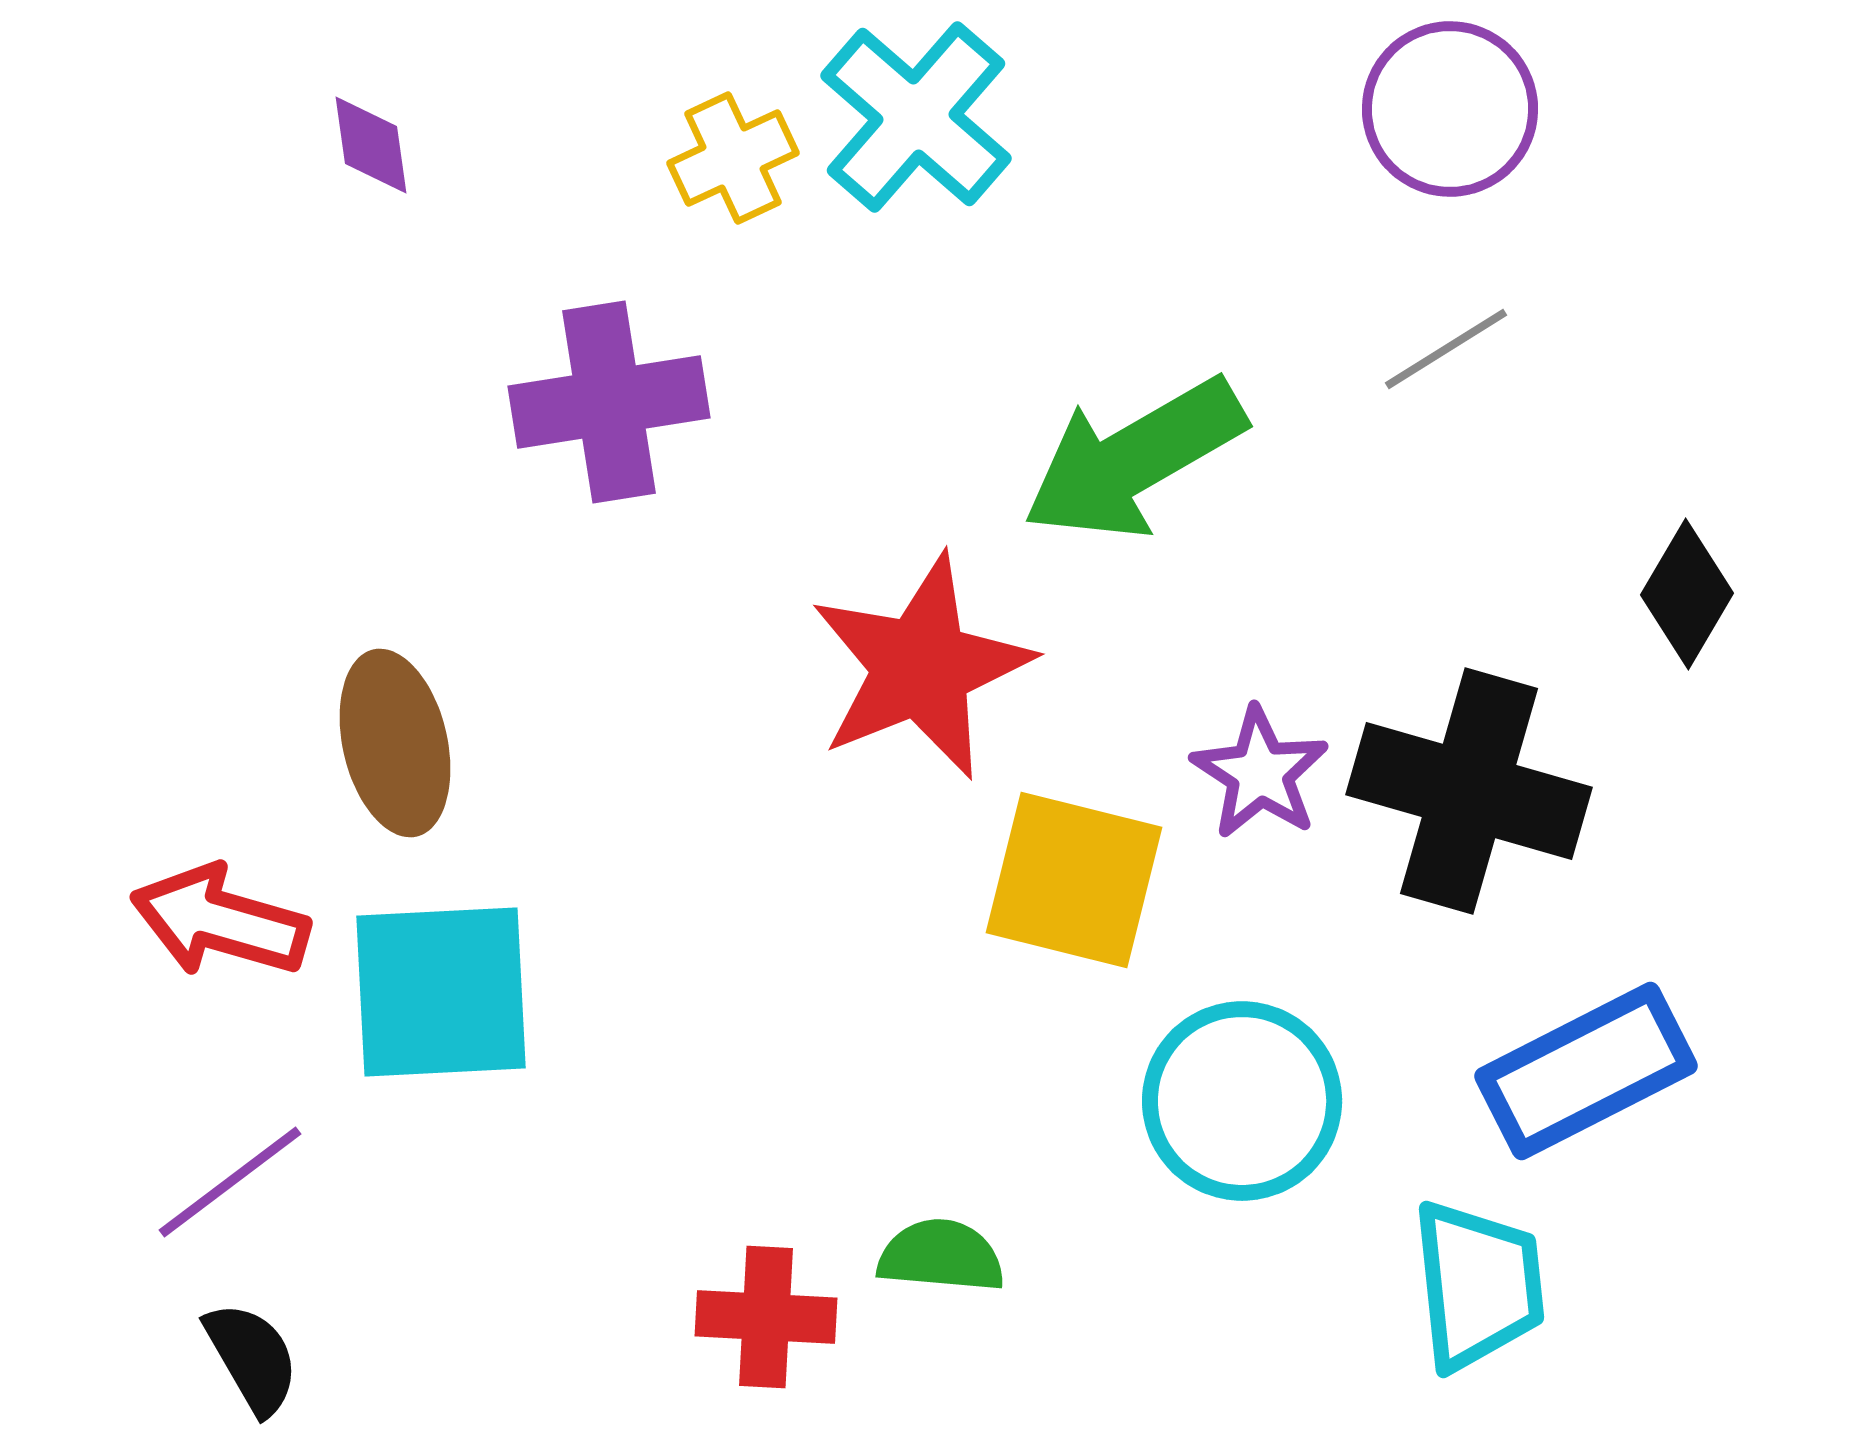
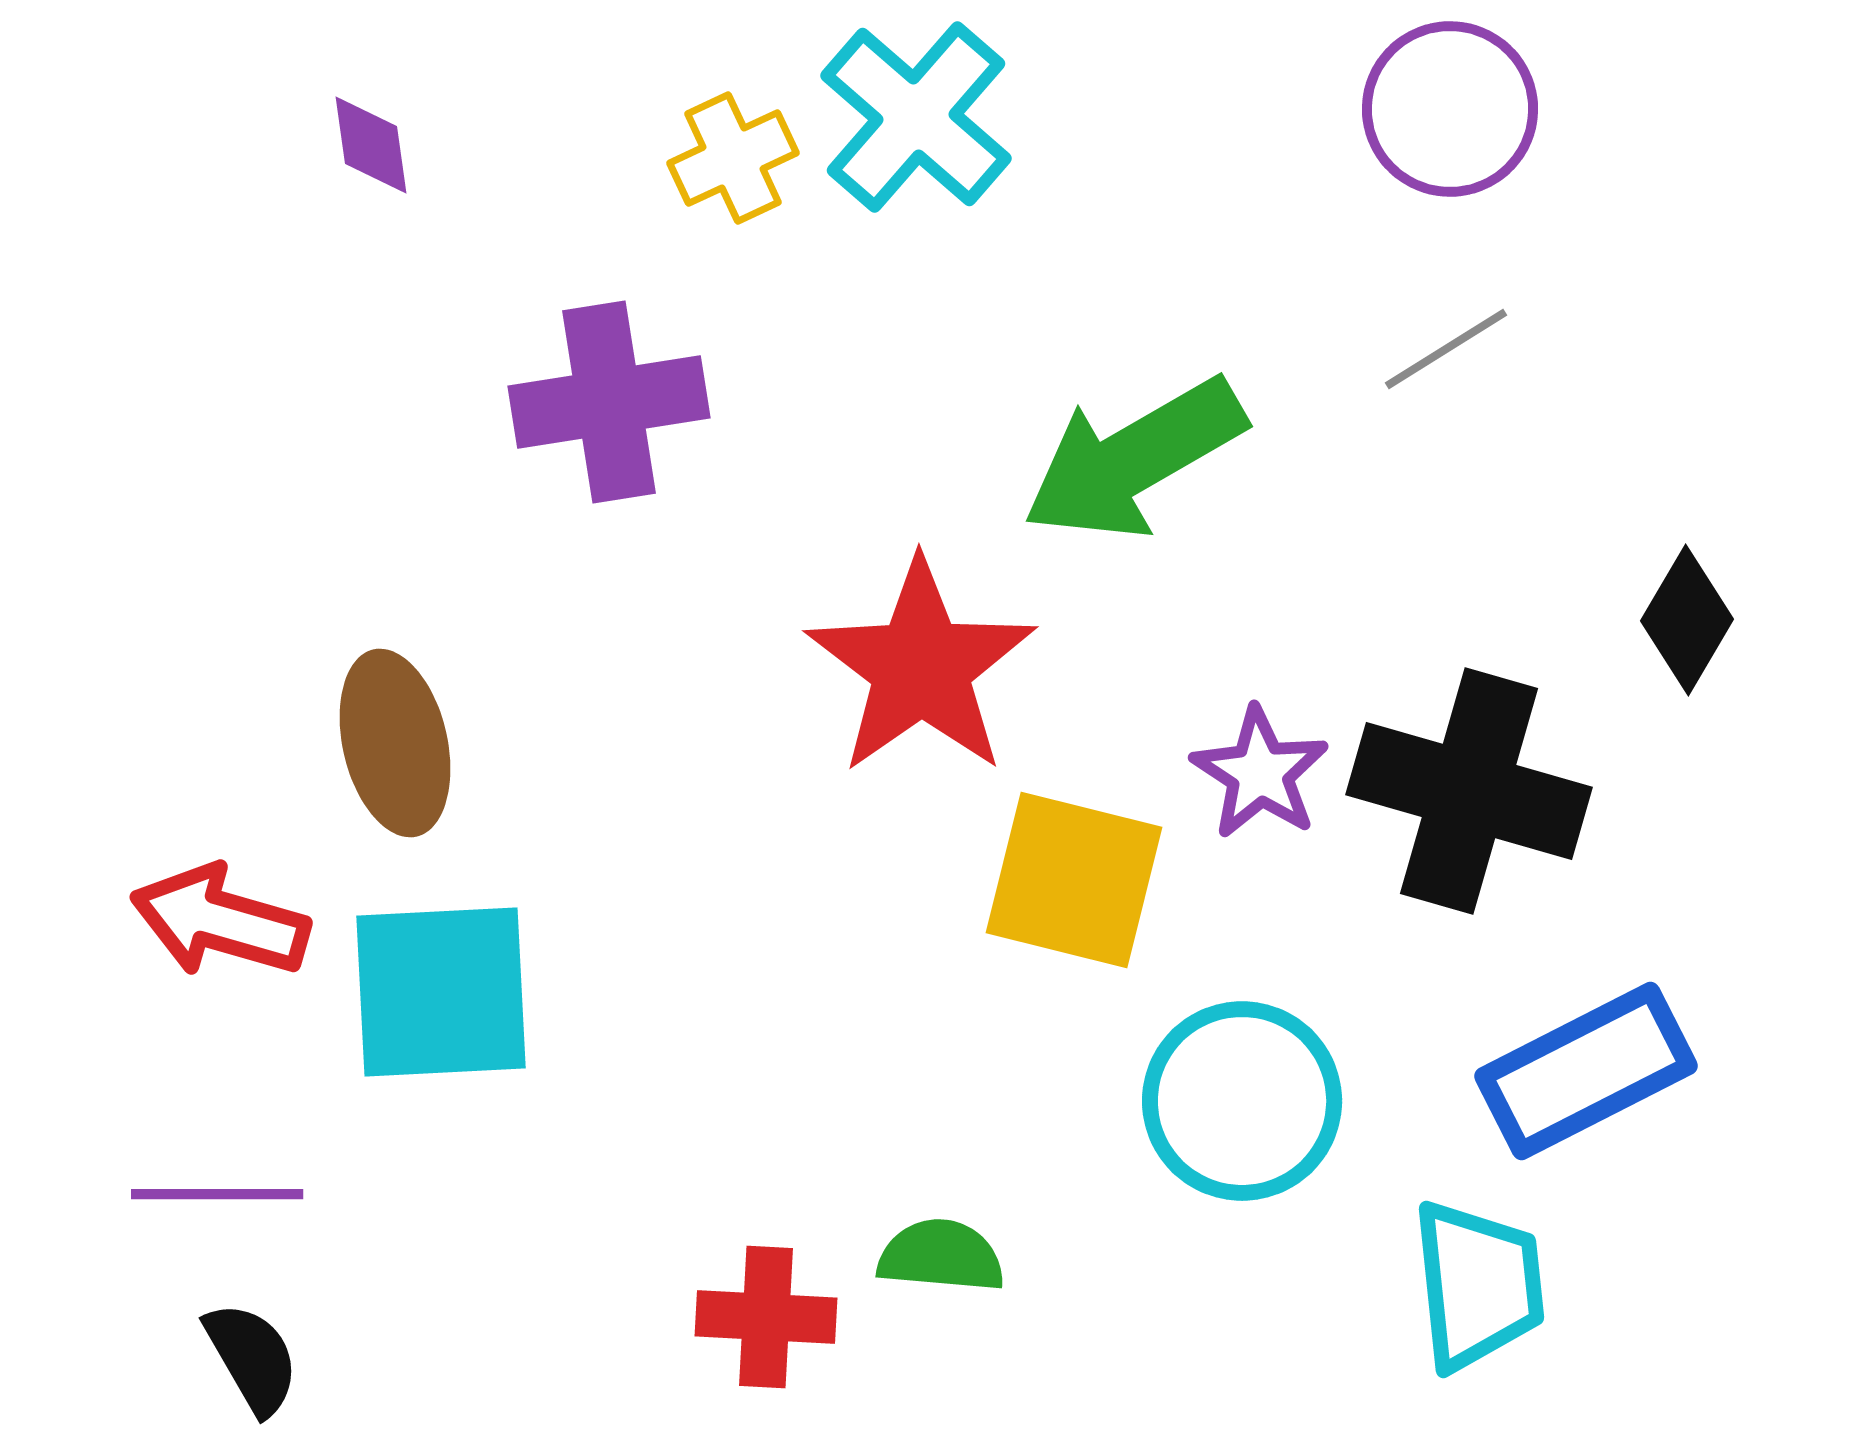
black diamond: moved 26 px down
red star: rotated 13 degrees counterclockwise
purple line: moved 13 px left, 12 px down; rotated 37 degrees clockwise
